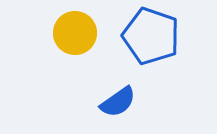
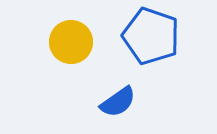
yellow circle: moved 4 px left, 9 px down
